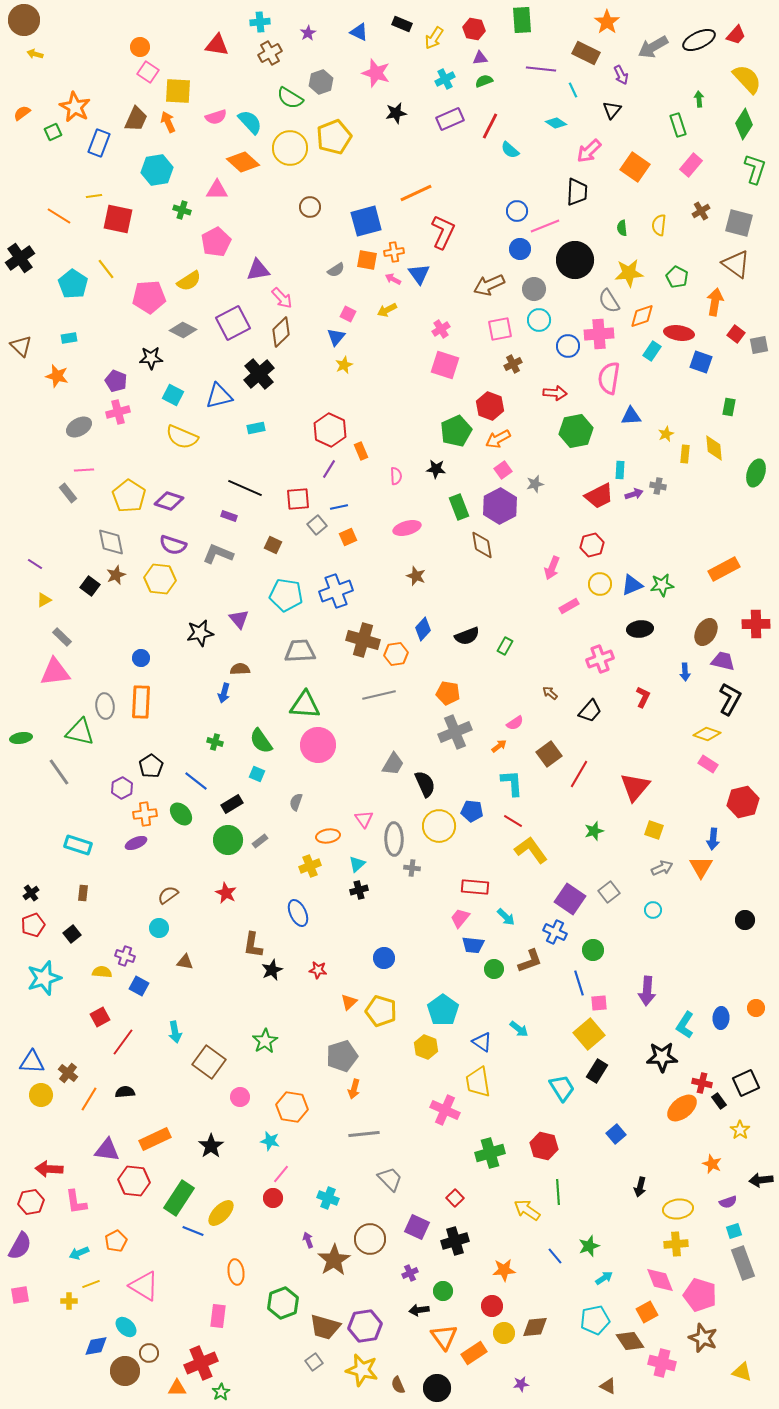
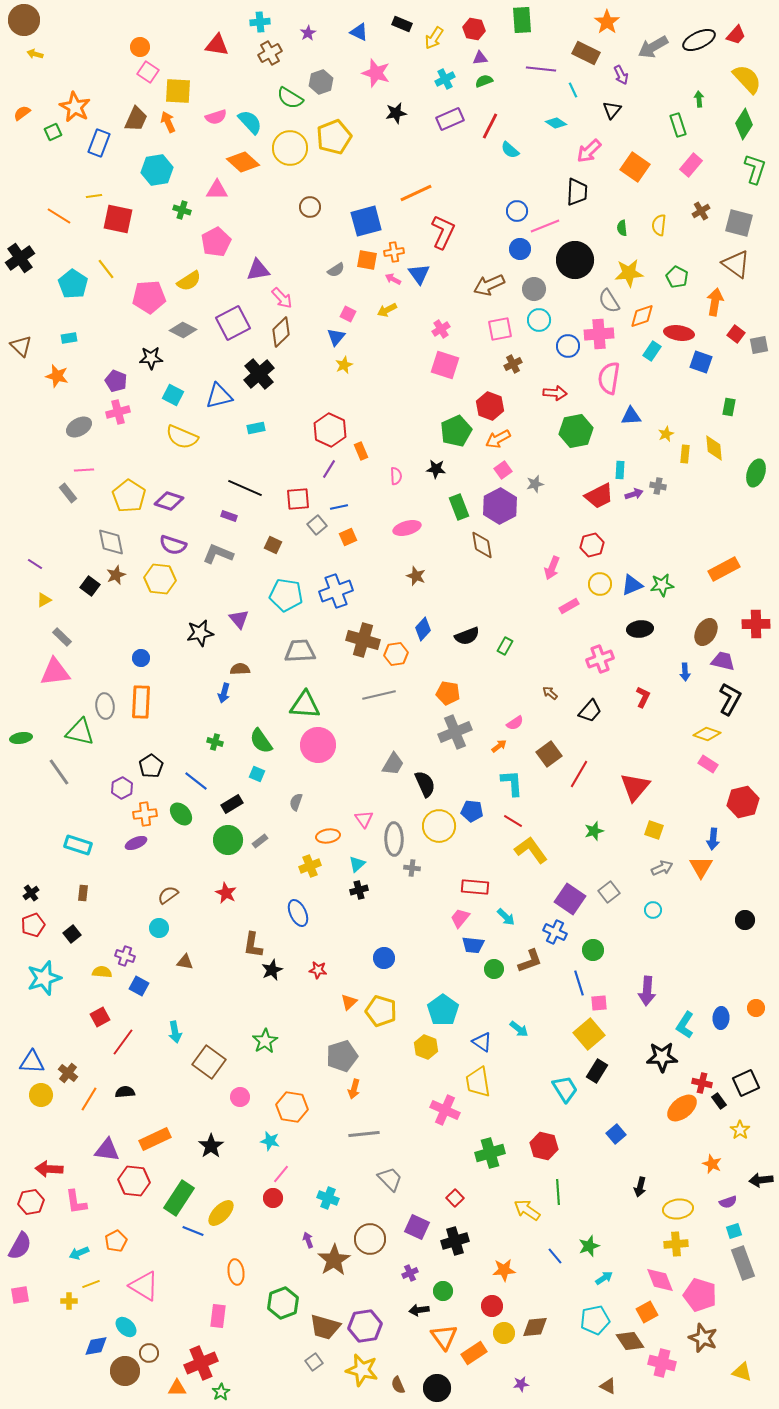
cyan trapezoid at (562, 1088): moved 3 px right, 1 px down
